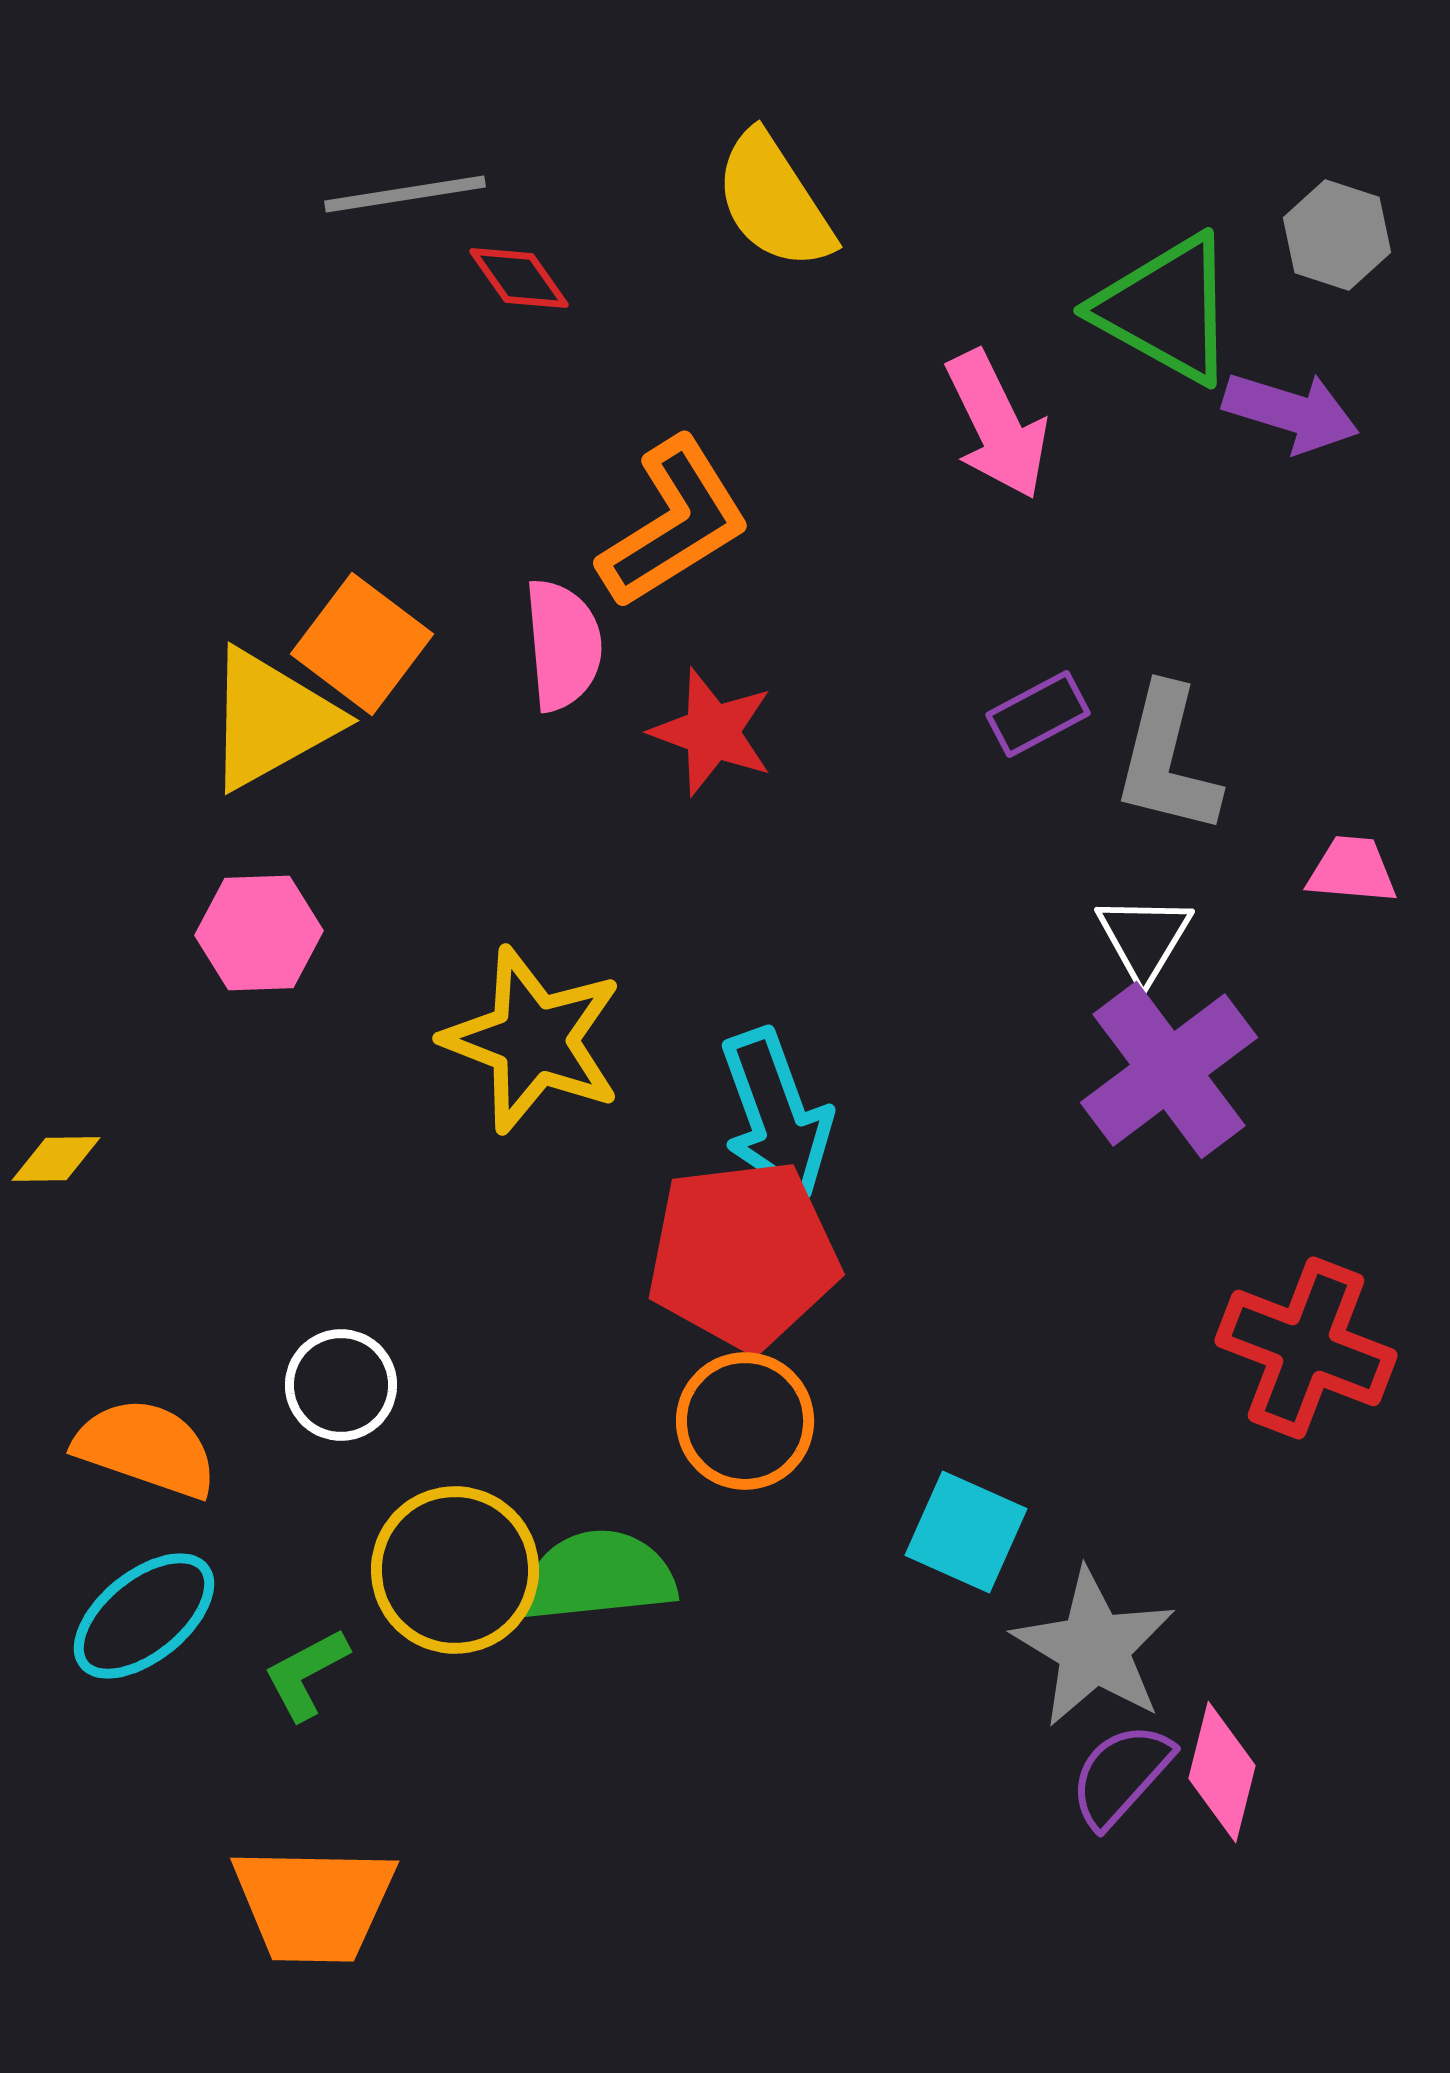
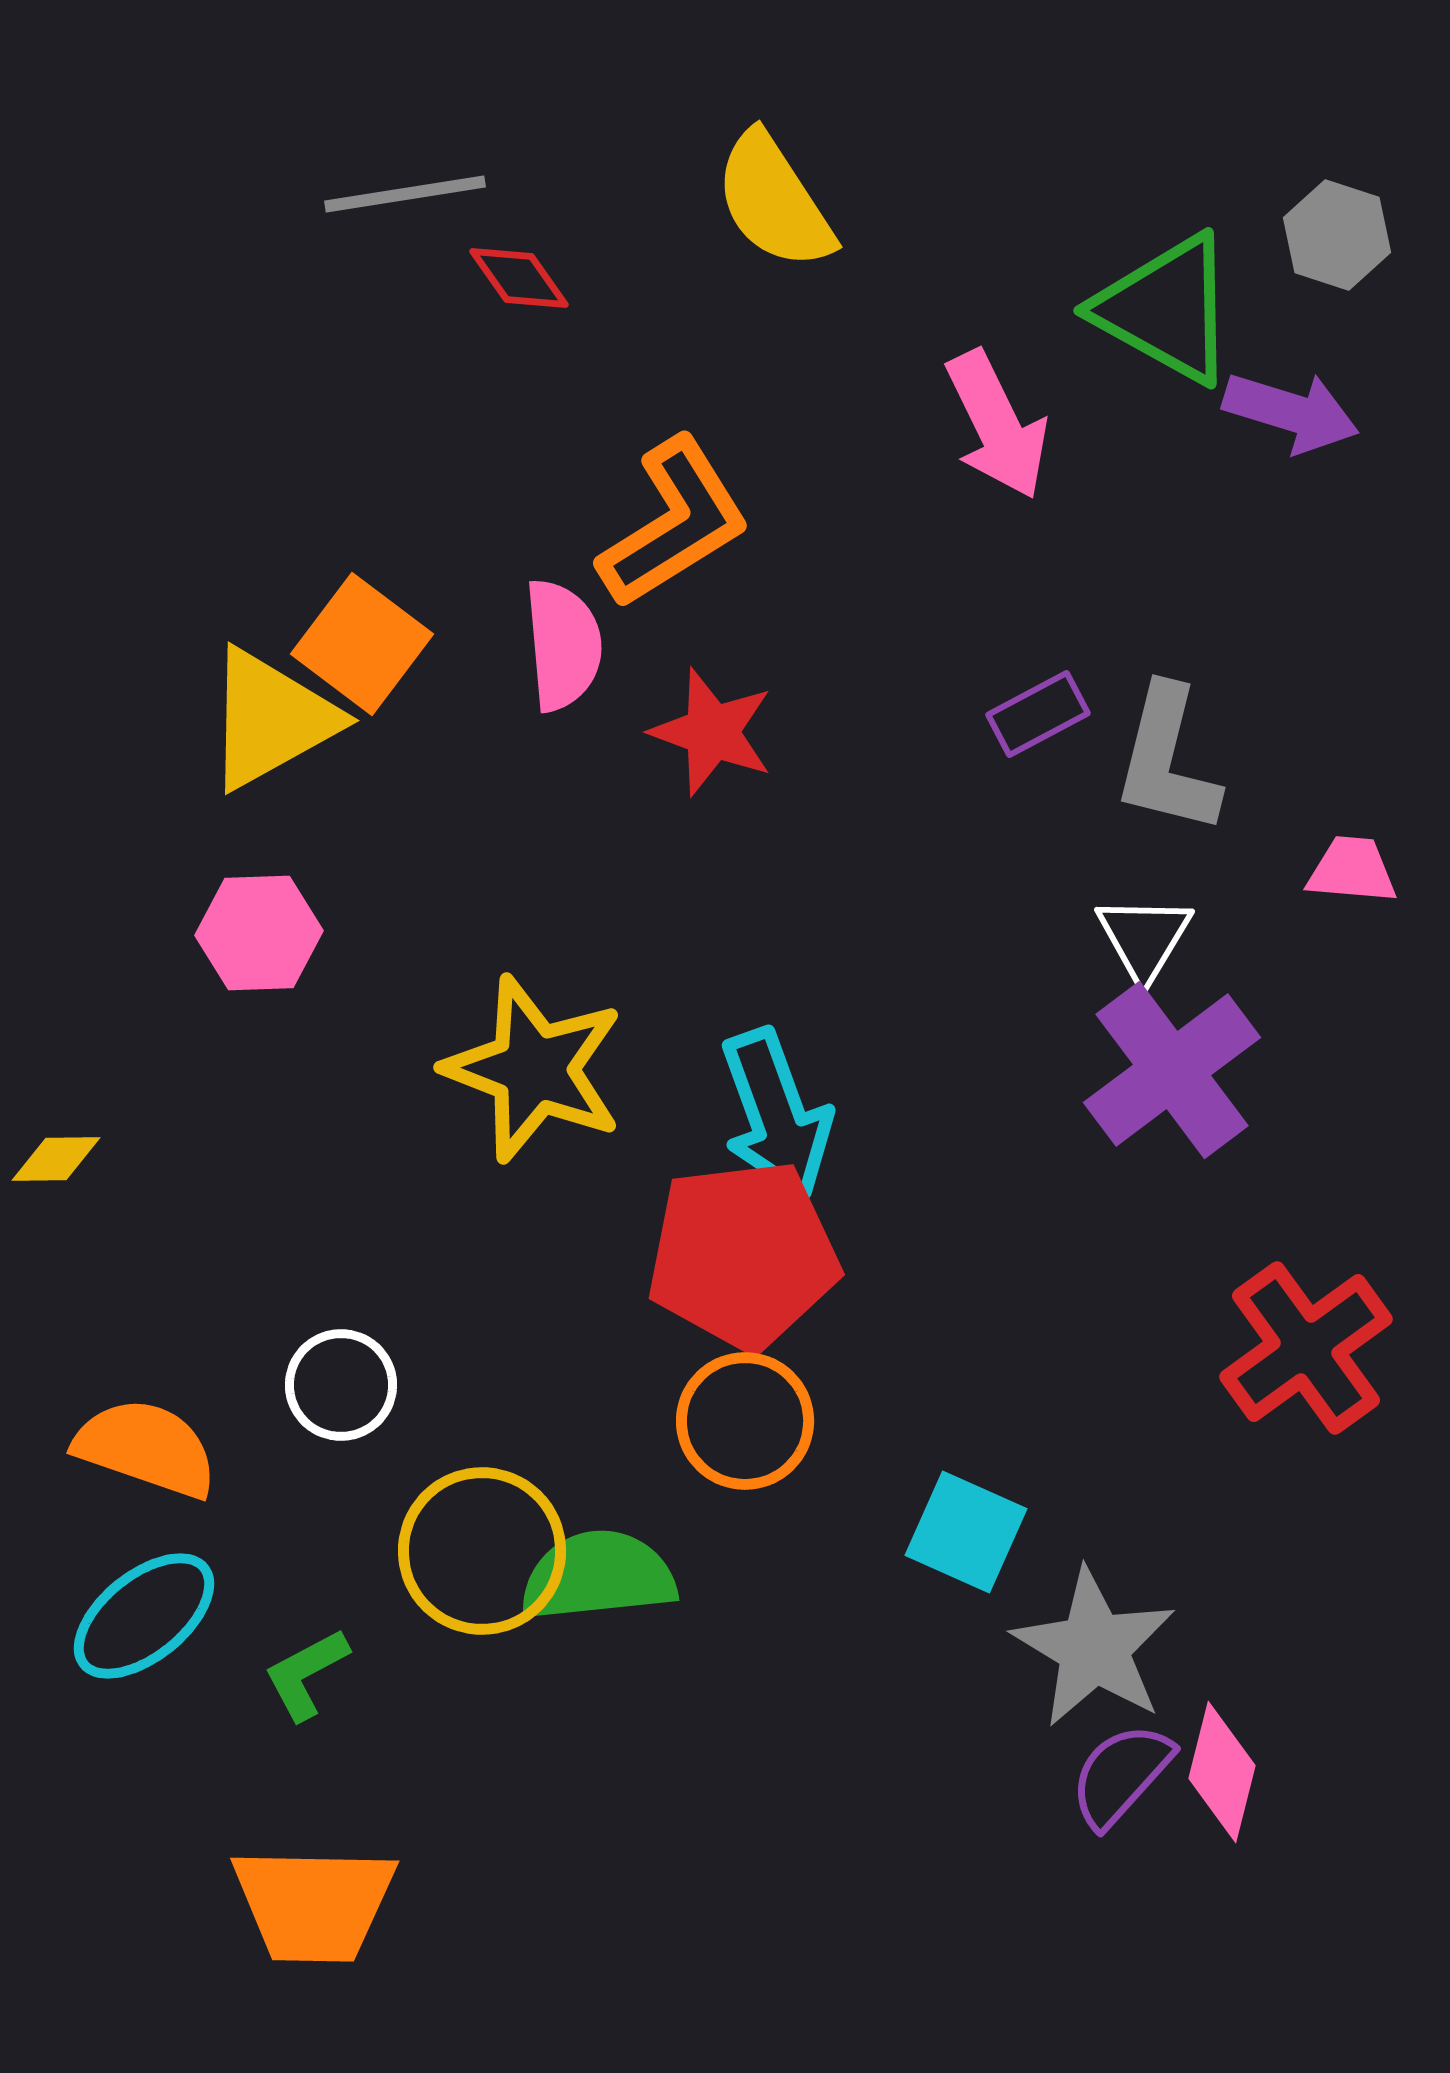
yellow star: moved 1 px right, 29 px down
purple cross: moved 3 px right
red cross: rotated 33 degrees clockwise
yellow circle: moved 27 px right, 19 px up
